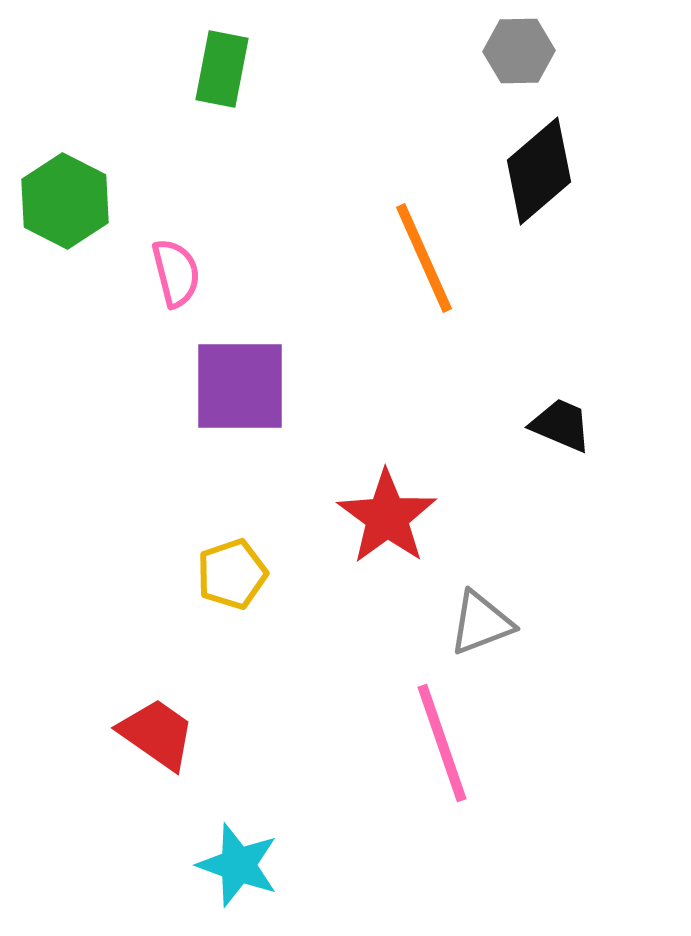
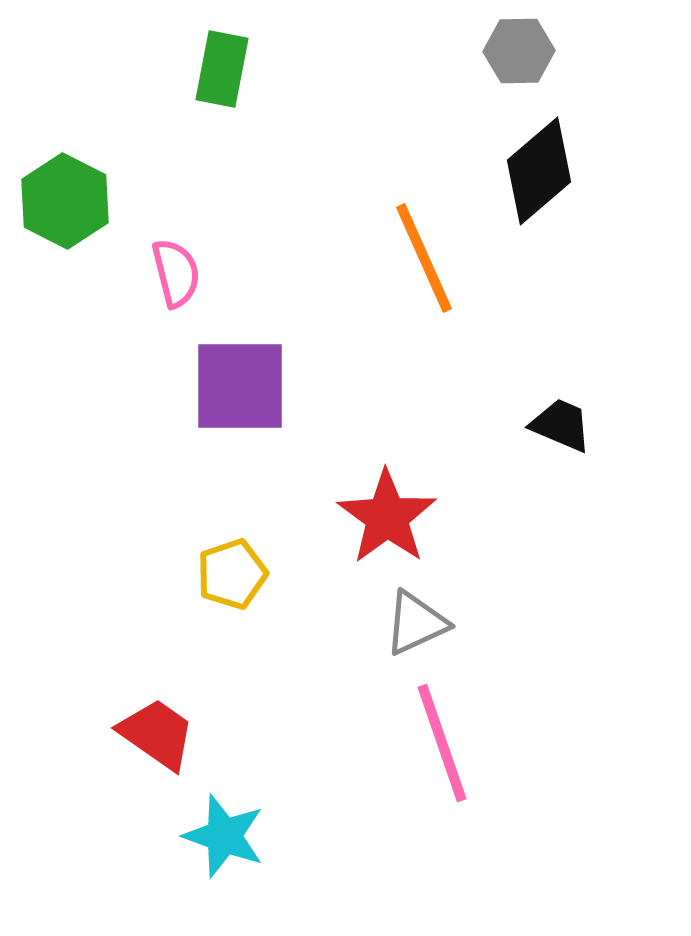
gray triangle: moved 65 px left; rotated 4 degrees counterclockwise
cyan star: moved 14 px left, 29 px up
